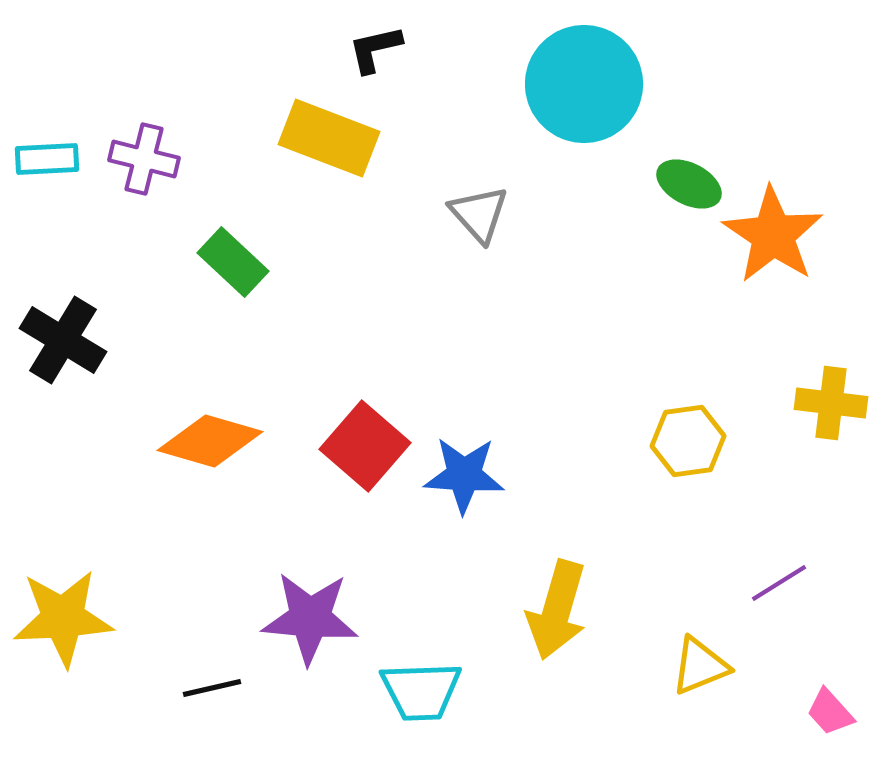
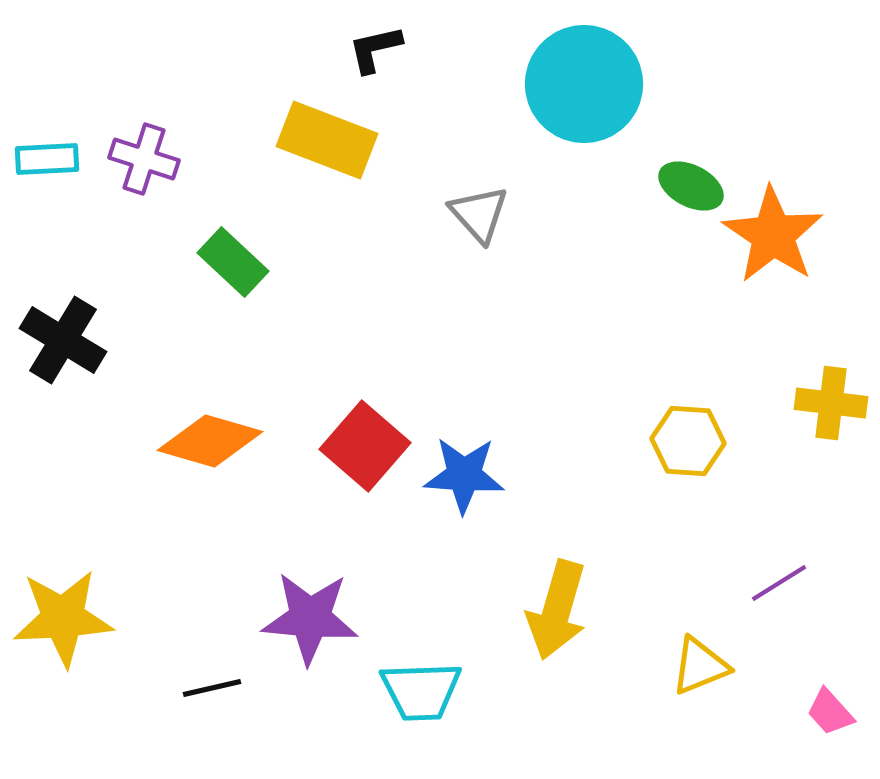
yellow rectangle: moved 2 px left, 2 px down
purple cross: rotated 4 degrees clockwise
green ellipse: moved 2 px right, 2 px down
yellow hexagon: rotated 12 degrees clockwise
